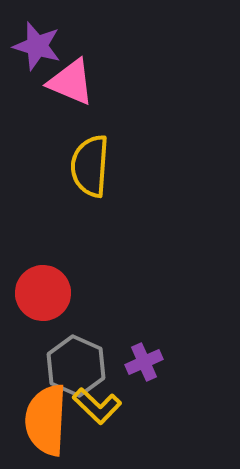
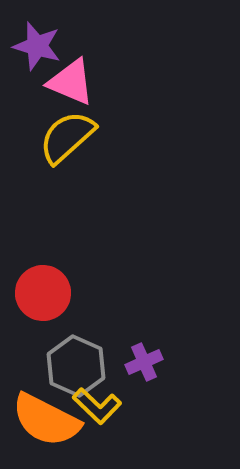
yellow semicircle: moved 23 px left, 29 px up; rotated 44 degrees clockwise
orange semicircle: rotated 66 degrees counterclockwise
